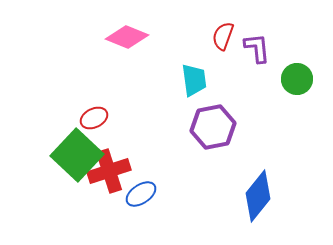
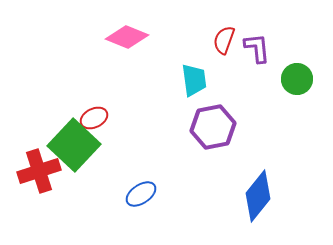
red semicircle: moved 1 px right, 4 px down
green square: moved 3 px left, 10 px up
red cross: moved 70 px left
